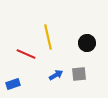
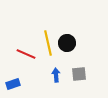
yellow line: moved 6 px down
black circle: moved 20 px left
blue arrow: rotated 64 degrees counterclockwise
